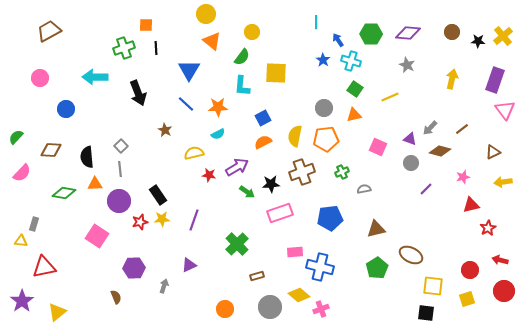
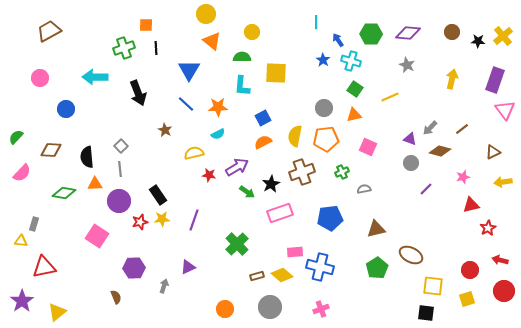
green semicircle at (242, 57): rotated 126 degrees counterclockwise
pink square at (378, 147): moved 10 px left
black star at (271, 184): rotated 24 degrees counterclockwise
purple triangle at (189, 265): moved 1 px left, 2 px down
yellow diamond at (299, 295): moved 17 px left, 20 px up
